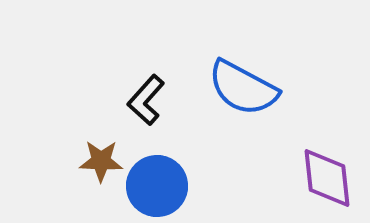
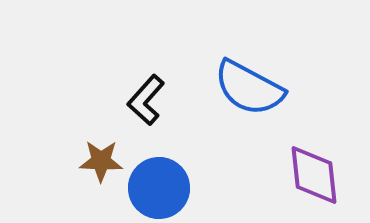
blue semicircle: moved 6 px right
purple diamond: moved 13 px left, 3 px up
blue circle: moved 2 px right, 2 px down
